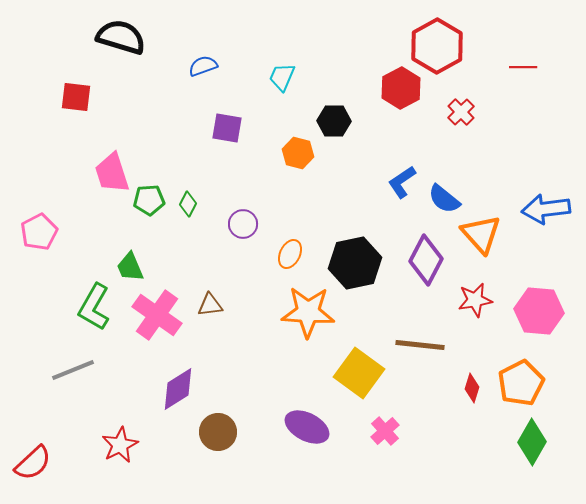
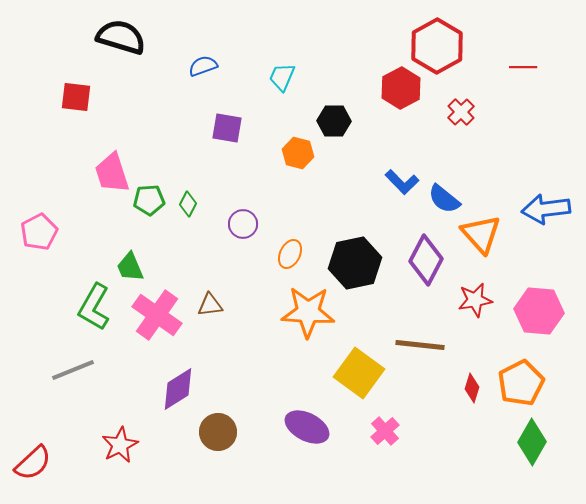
blue L-shape at (402, 182): rotated 100 degrees counterclockwise
